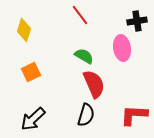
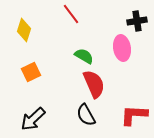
red line: moved 9 px left, 1 px up
black semicircle: rotated 135 degrees clockwise
